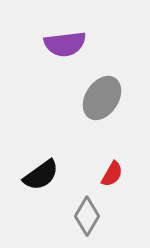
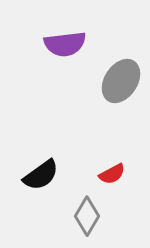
gray ellipse: moved 19 px right, 17 px up
red semicircle: rotated 32 degrees clockwise
